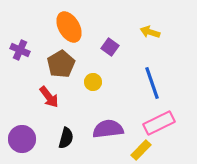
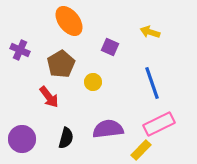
orange ellipse: moved 6 px up; rotated 8 degrees counterclockwise
purple square: rotated 12 degrees counterclockwise
pink rectangle: moved 1 px down
